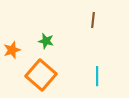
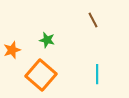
brown line: rotated 35 degrees counterclockwise
green star: moved 1 px right, 1 px up
cyan line: moved 2 px up
